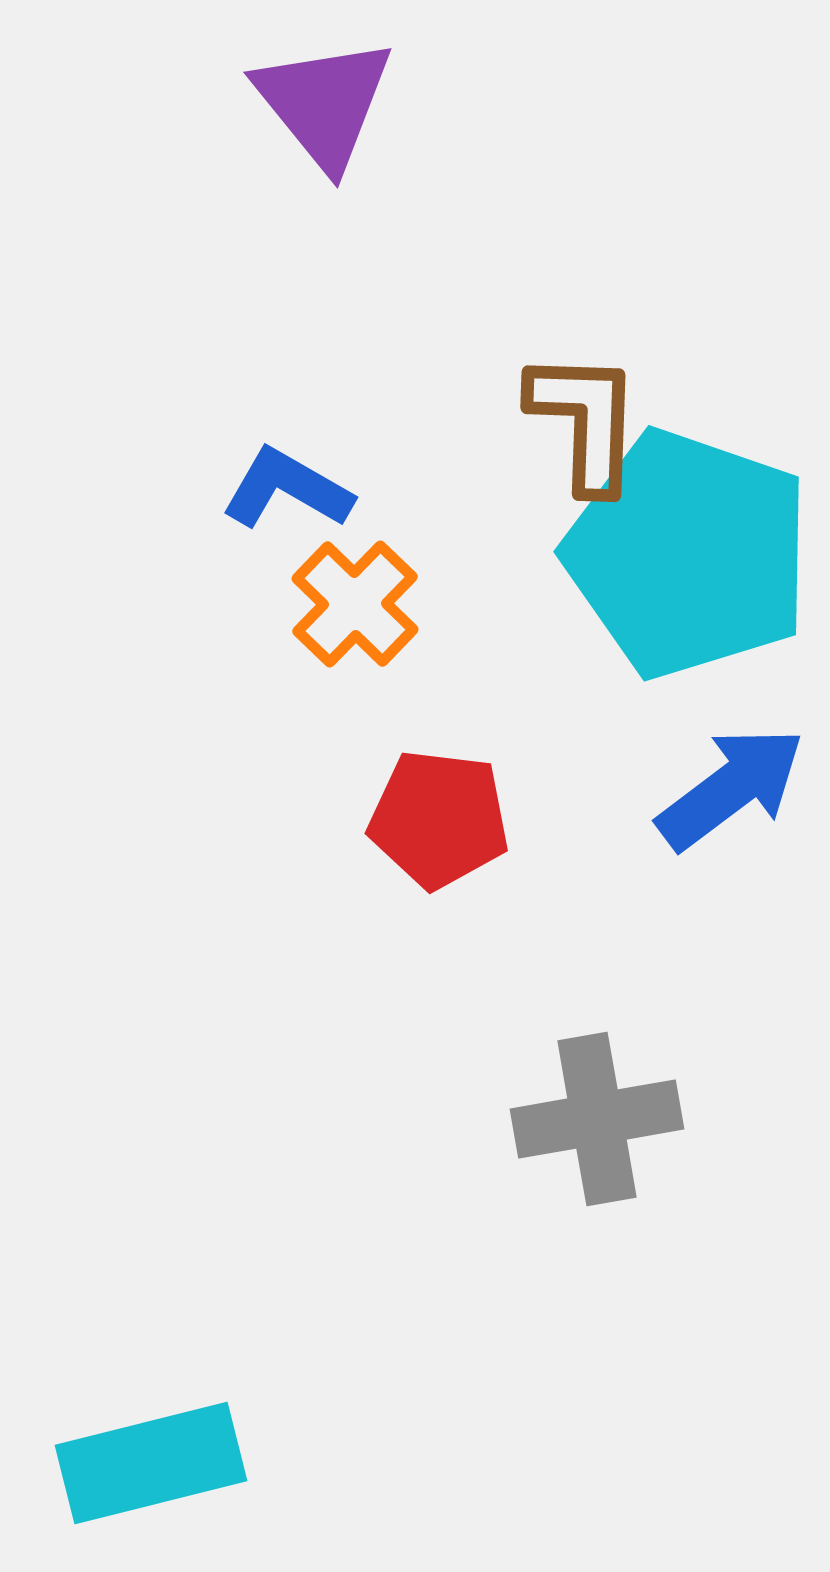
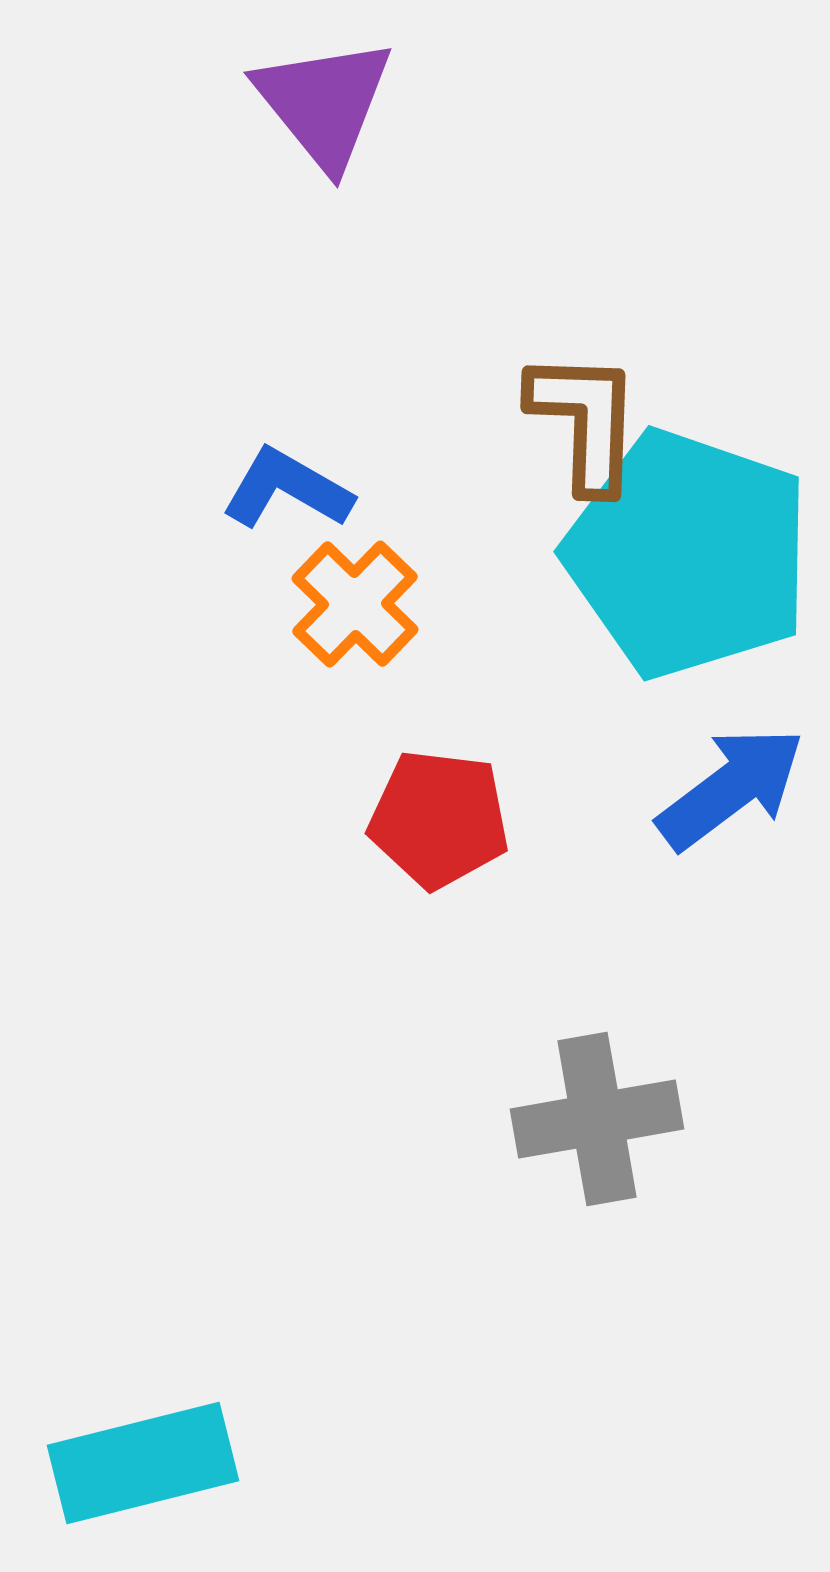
cyan rectangle: moved 8 px left
